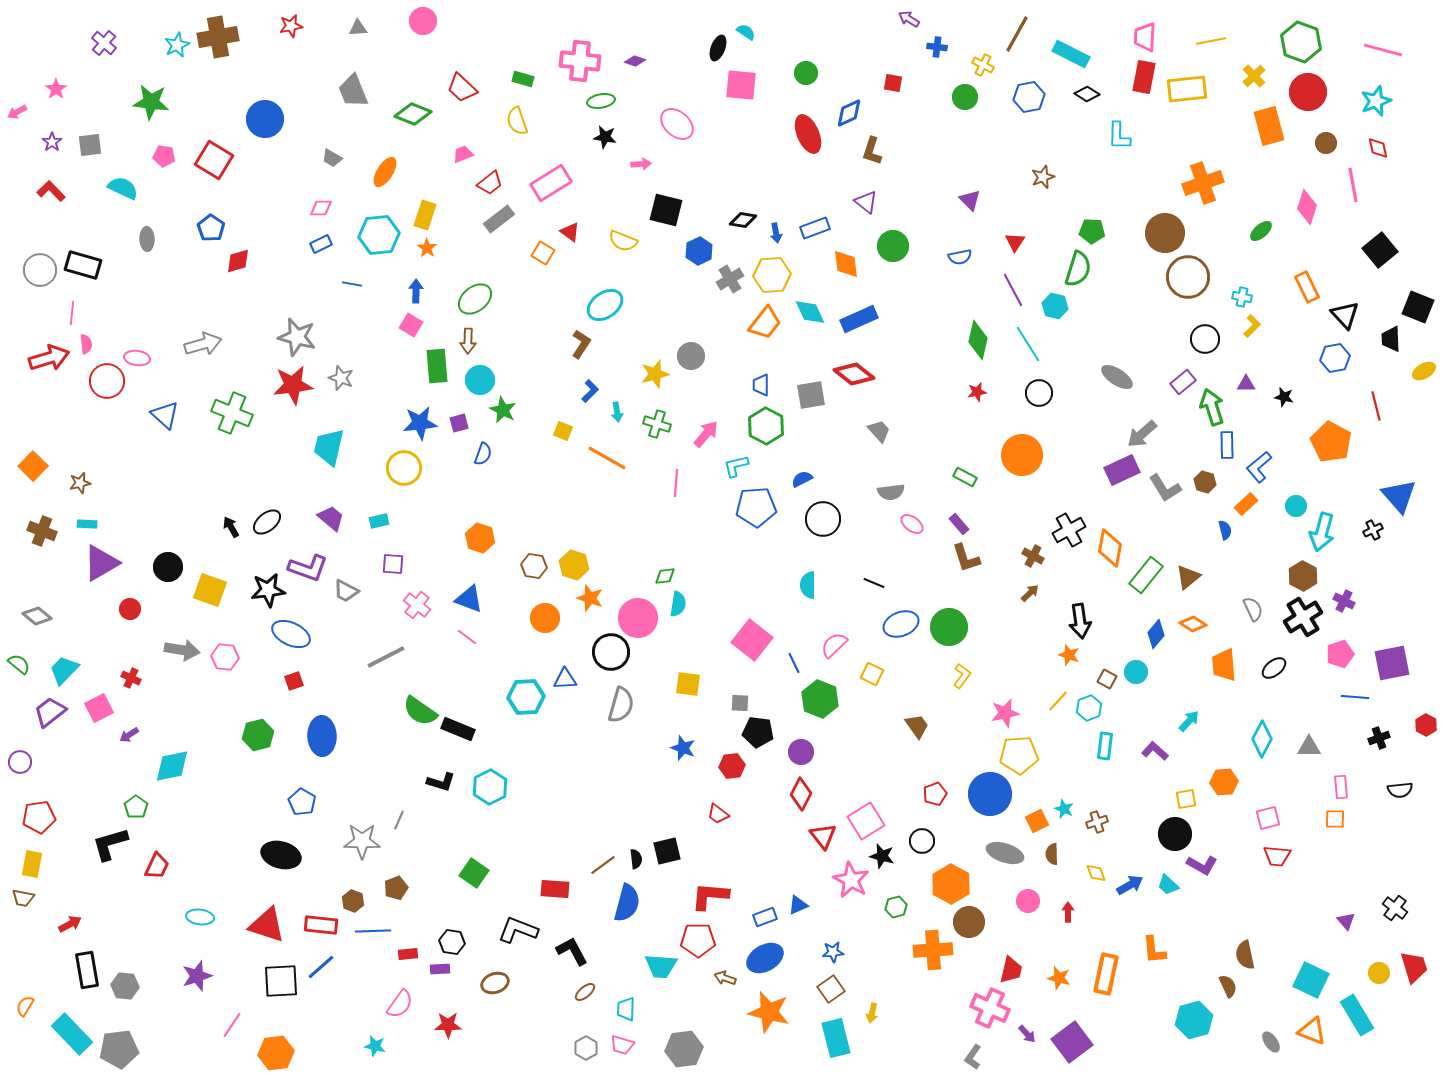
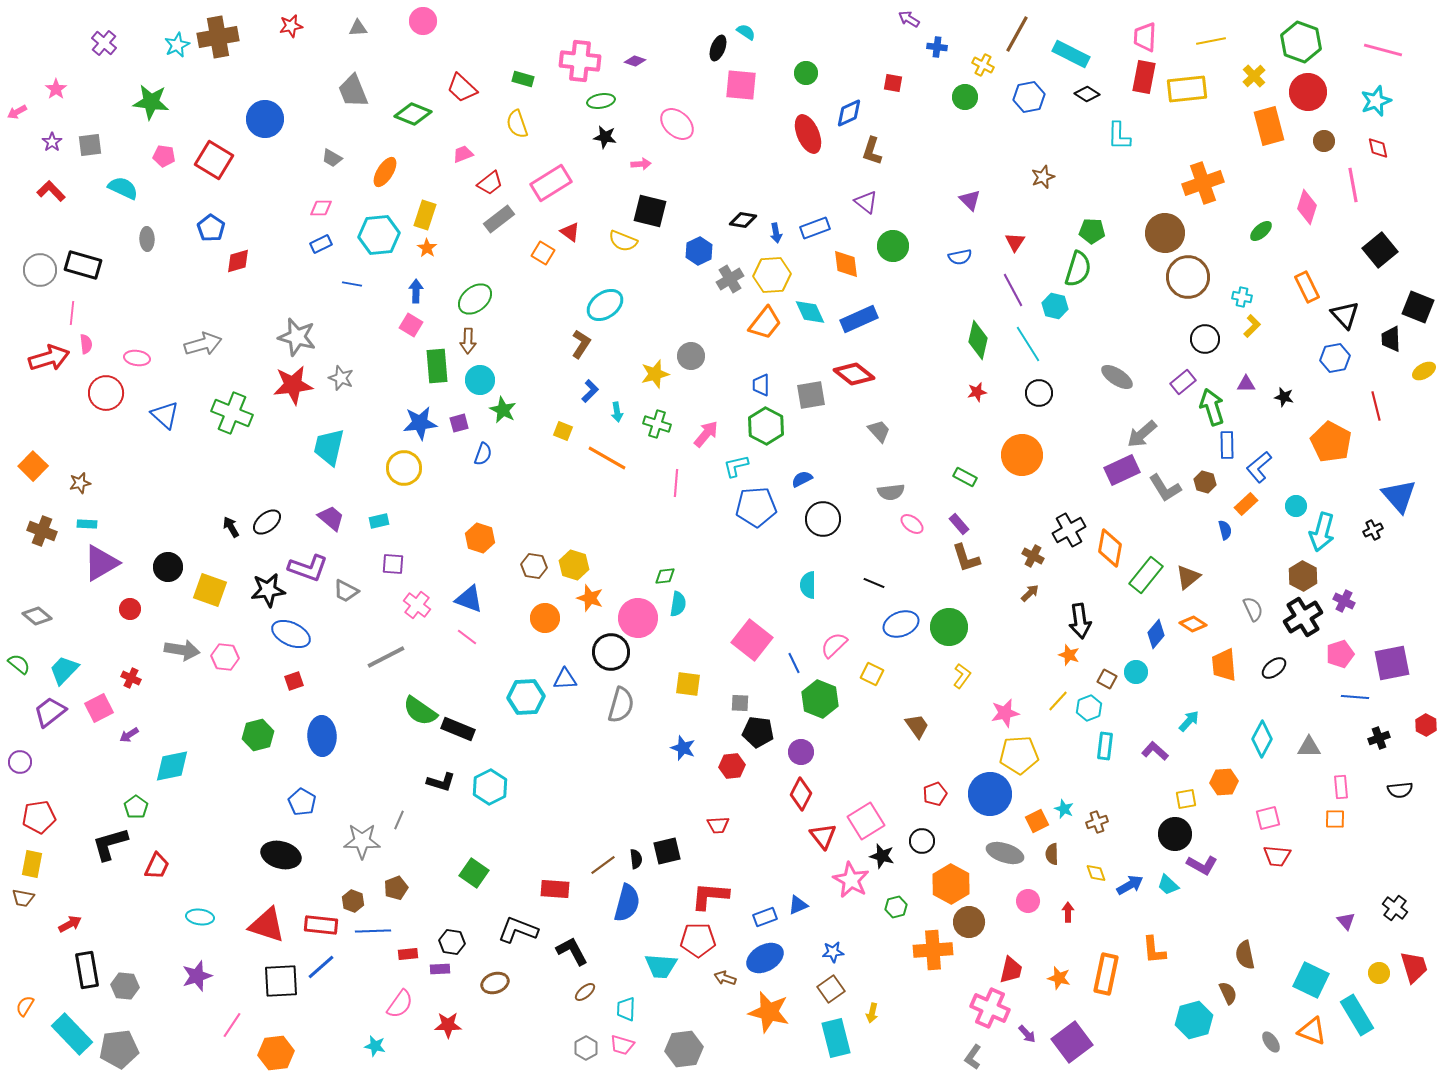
yellow semicircle at (517, 121): moved 3 px down
brown circle at (1326, 143): moved 2 px left, 2 px up
black square at (666, 210): moved 16 px left, 1 px down
red circle at (107, 381): moved 1 px left, 12 px down
red trapezoid at (718, 814): moved 11 px down; rotated 40 degrees counterclockwise
brown semicircle at (1228, 986): moved 7 px down
